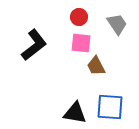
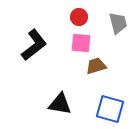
gray trapezoid: moved 1 px right, 1 px up; rotated 20 degrees clockwise
brown trapezoid: rotated 100 degrees clockwise
blue square: moved 2 px down; rotated 12 degrees clockwise
black triangle: moved 15 px left, 9 px up
